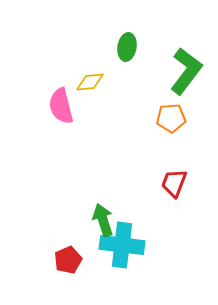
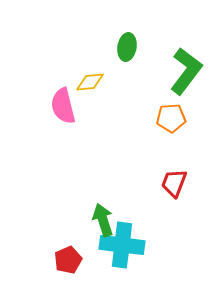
pink semicircle: moved 2 px right
